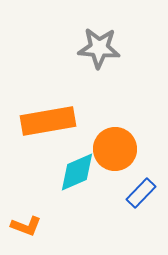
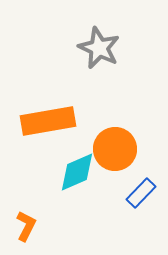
gray star: rotated 21 degrees clockwise
orange L-shape: rotated 84 degrees counterclockwise
